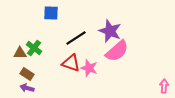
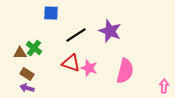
black line: moved 3 px up
pink semicircle: moved 8 px right, 20 px down; rotated 35 degrees counterclockwise
